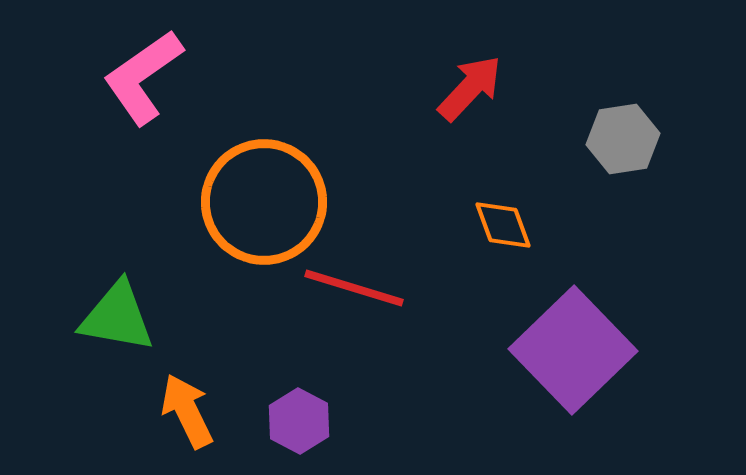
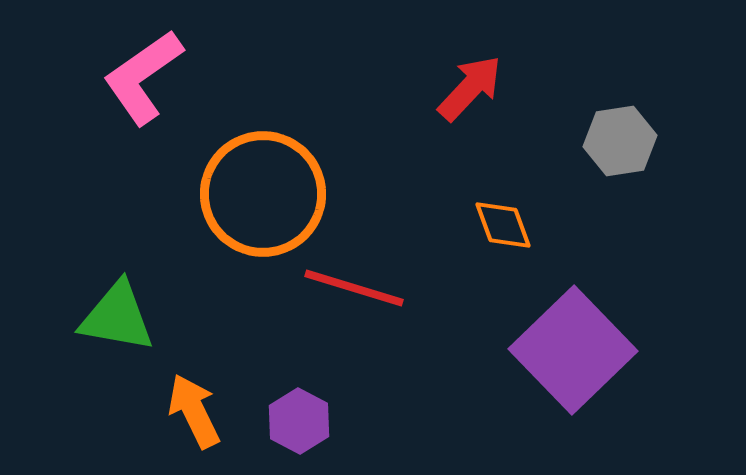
gray hexagon: moved 3 px left, 2 px down
orange circle: moved 1 px left, 8 px up
orange arrow: moved 7 px right
